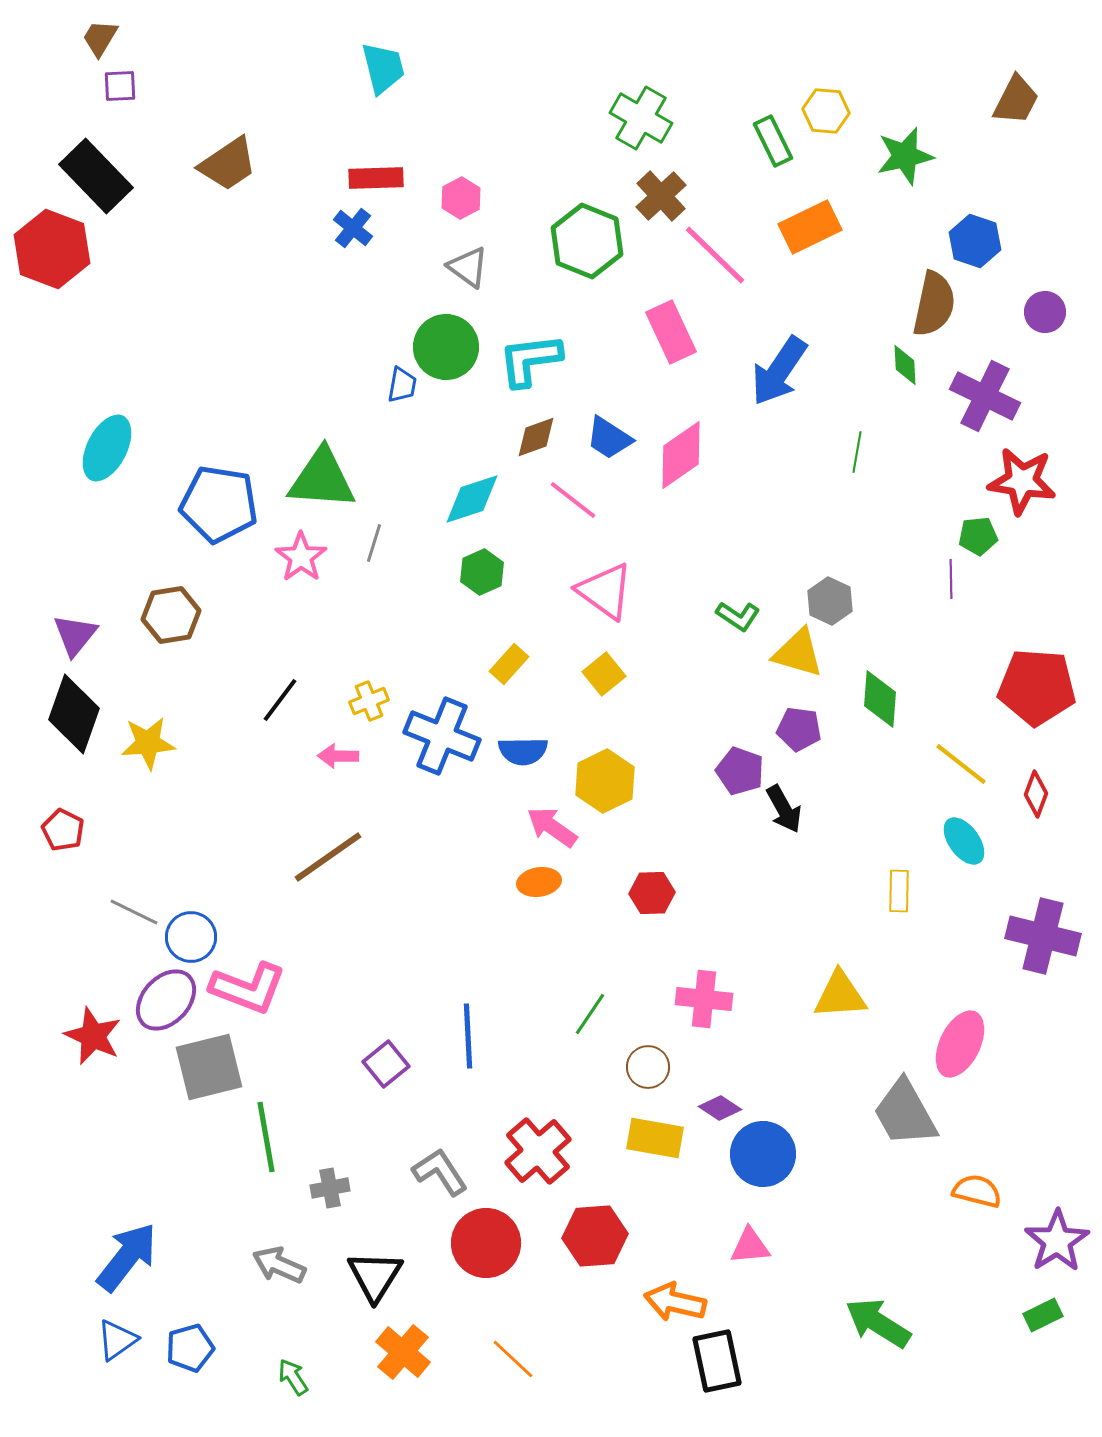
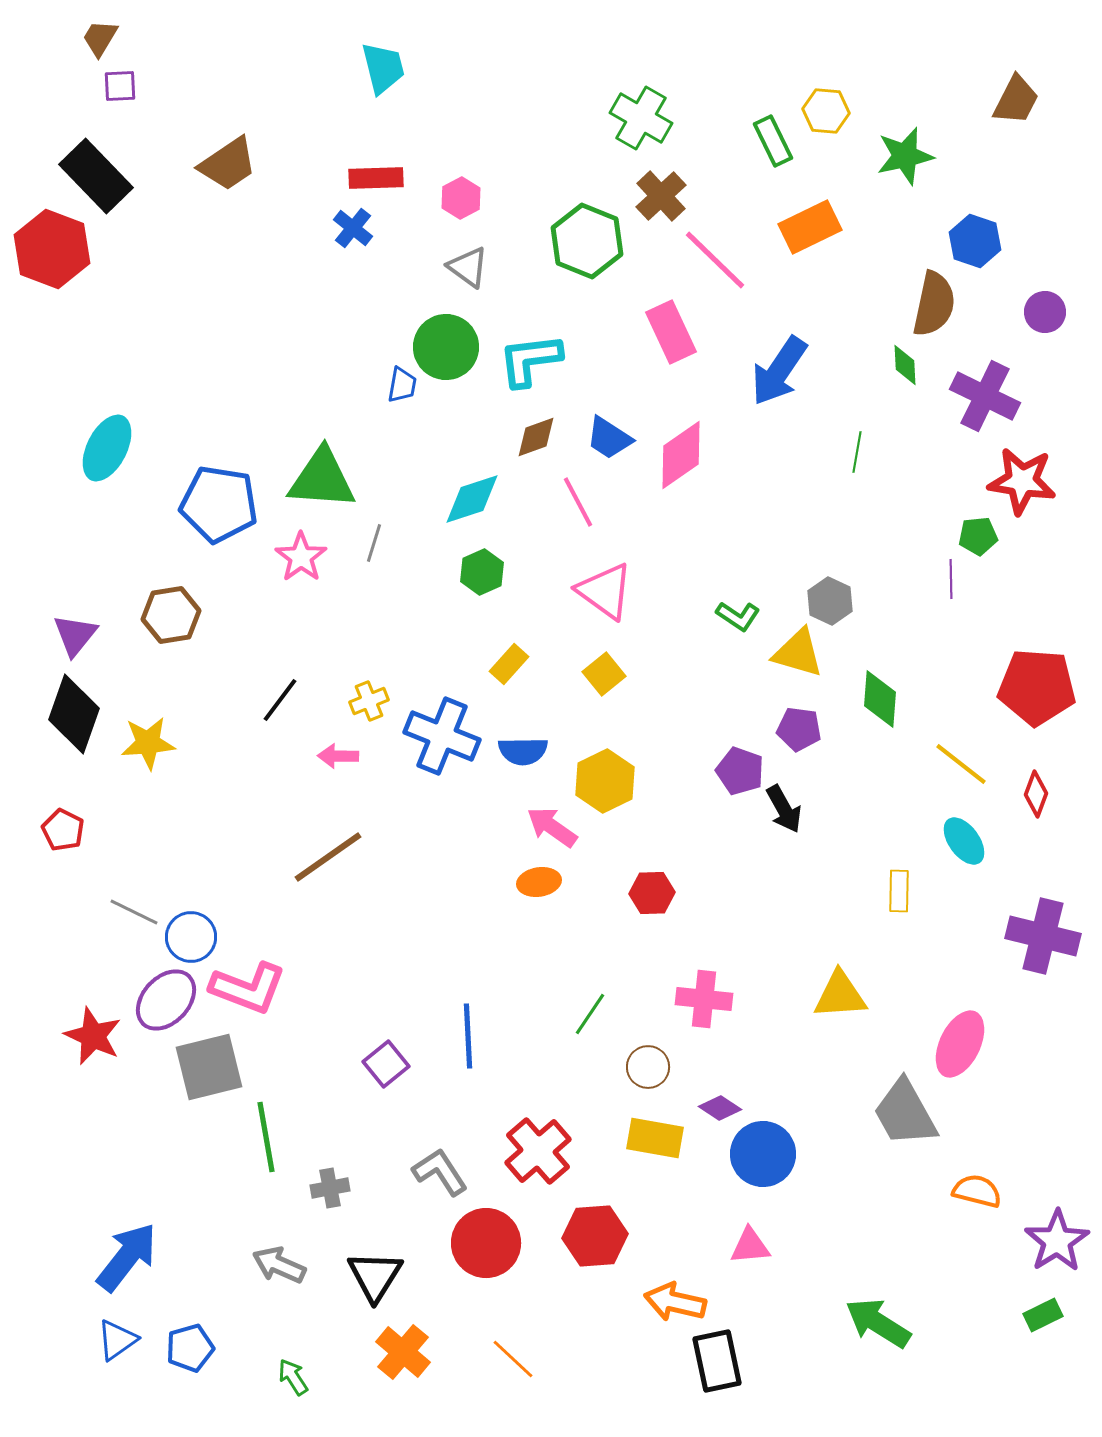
pink line at (715, 255): moved 5 px down
pink line at (573, 500): moved 5 px right, 2 px down; rotated 24 degrees clockwise
